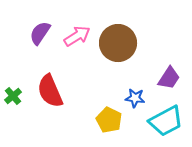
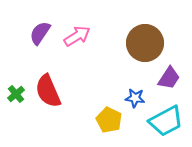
brown circle: moved 27 px right
red semicircle: moved 2 px left
green cross: moved 3 px right, 2 px up
